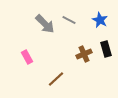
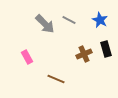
brown line: rotated 66 degrees clockwise
